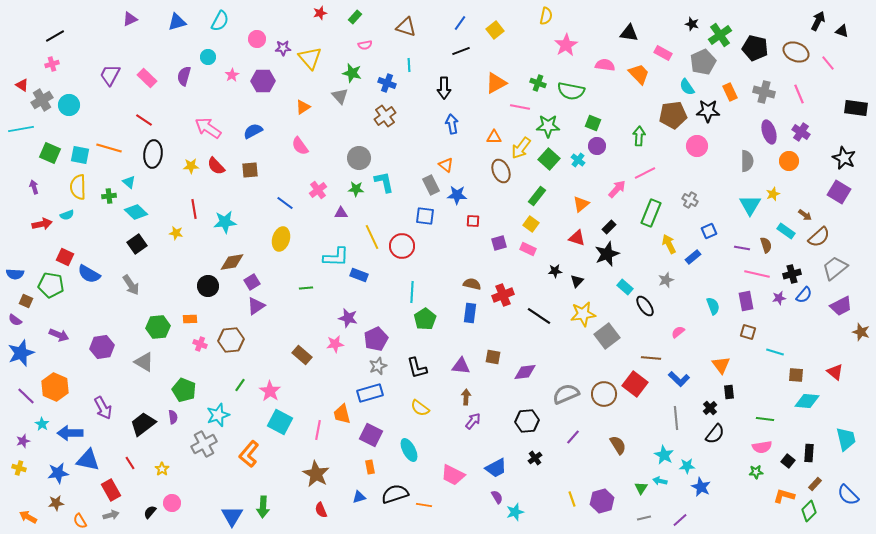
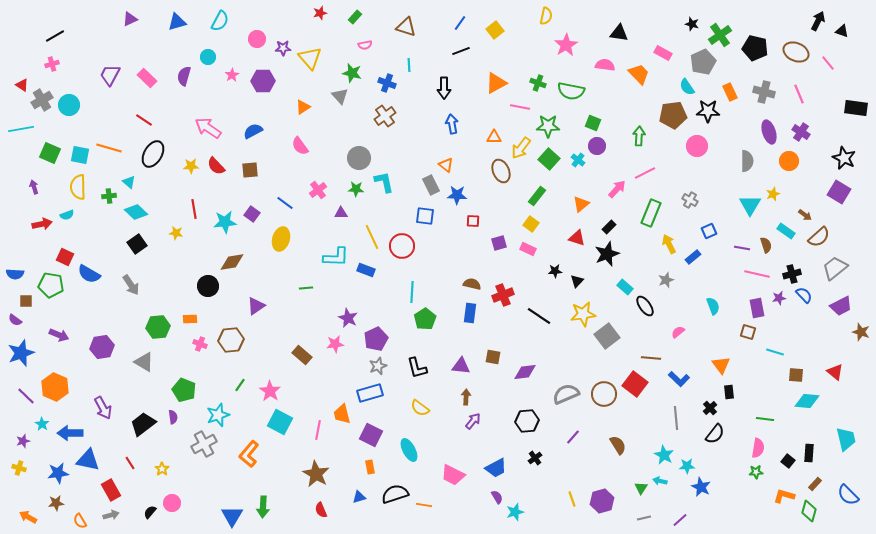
black triangle at (629, 33): moved 10 px left
black ellipse at (153, 154): rotated 24 degrees clockwise
blue rectangle at (359, 275): moved 7 px right, 5 px up
purple square at (252, 282): moved 68 px up; rotated 21 degrees counterclockwise
blue semicircle at (804, 295): rotated 84 degrees counterclockwise
brown square at (26, 301): rotated 24 degrees counterclockwise
purple rectangle at (746, 301): moved 11 px right, 7 px down
purple star at (348, 318): rotated 12 degrees clockwise
pink semicircle at (762, 447): moved 4 px left, 1 px down; rotated 72 degrees counterclockwise
green diamond at (809, 511): rotated 30 degrees counterclockwise
